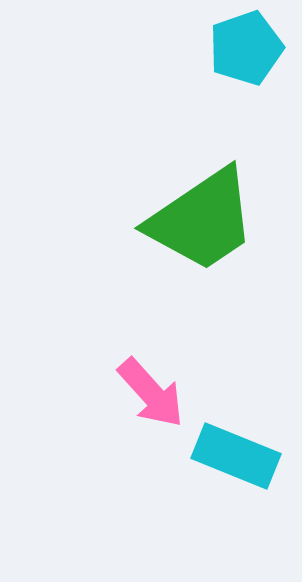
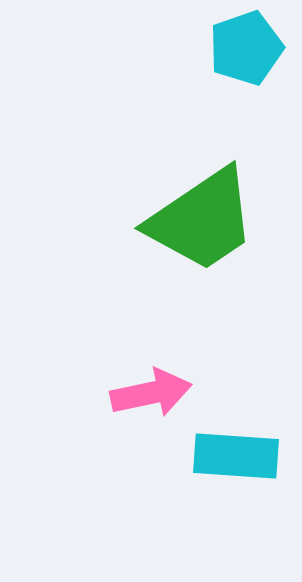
pink arrow: rotated 60 degrees counterclockwise
cyan rectangle: rotated 18 degrees counterclockwise
